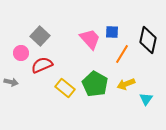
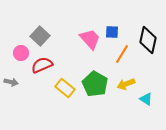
cyan triangle: rotated 32 degrees counterclockwise
